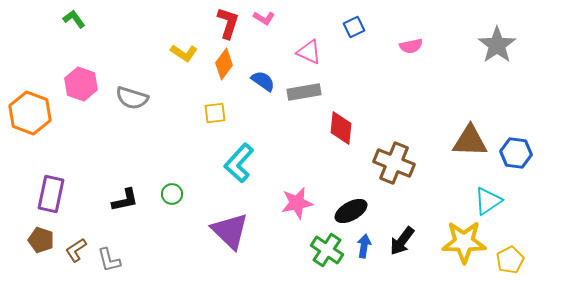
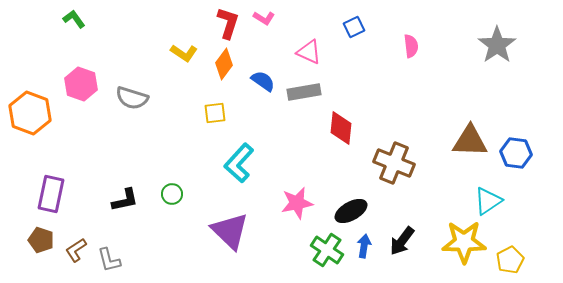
pink semicircle: rotated 85 degrees counterclockwise
